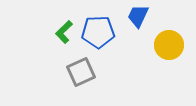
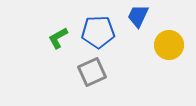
green L-shape: moved 6 px left, 6 px down; rotated 15 degrees clockwise
gray square: moved 11 px right
